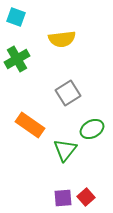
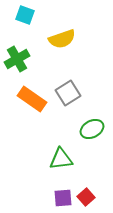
cyan square: moved 9 px right, 2 px up
yellow semicircle: rotated 12 degrees counterclockwise
orange rectangle: moved 2 px right, 26 px up
green triangle: moved 4 px left, 9 px down; rotated 45 degrees clockwise
